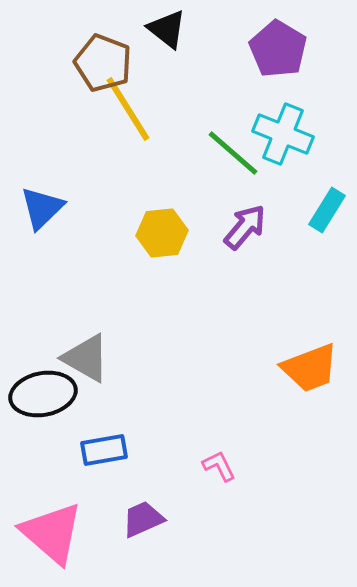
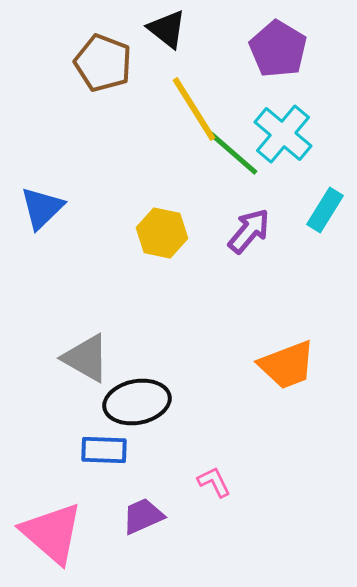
yellow line: moved 66 px right
cyan cross: rotated 18 degrees clockwise
cyan rectangle: moved 2 px left
purple arrow: moved 4 px right, 4 px down
yellow hexagon: rotated 18 degrees clockwise
orange trapezoid: moved 23 px left, 3 px up
black ellipse: moved 94 px right, 8 px down
blue rectangle: rotated 12 degrees clockwise
pink L-shape: moved 5 px left, 16 px down
purple trapezoid: moved 3 px up
